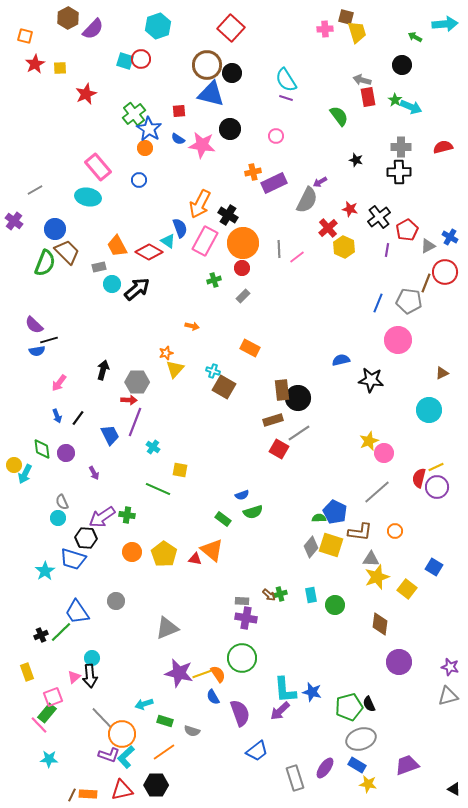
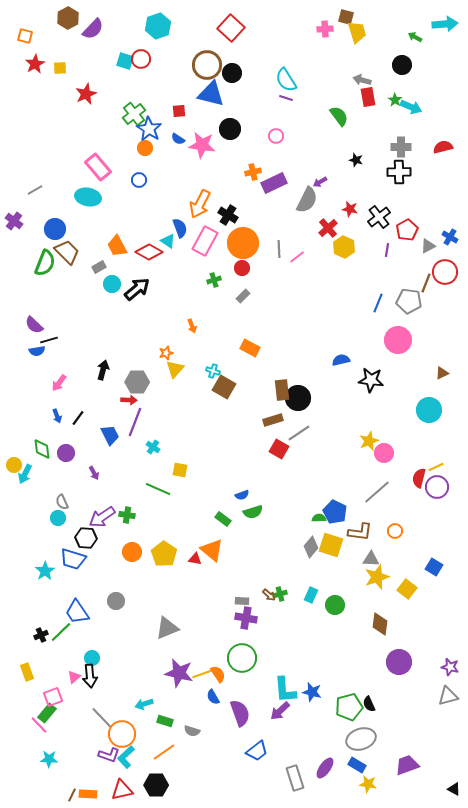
gray rectangle at (99, 267): rotated 16 degrees counterclockwise
orange arrow at (192, 326): rotated 56 degrees clockwise
cyan rectangle at (311, 595): rotated 35 degrees clockwise
